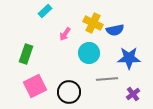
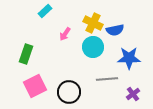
cyan circle: moved 4 px right, 6 px up
